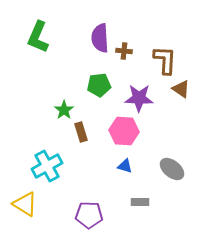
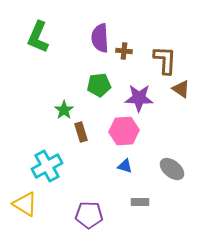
pink hexagon: rotated 8 degrees counterclockwise
